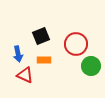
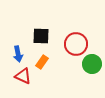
black square: rotated 24 degrees clockwise
orange rectangle: moved 2 px left, 2 px down; rotated 56 degrees counterclockwise
green circle: moved 1 px right, 2 px up
red triangle: moved 2 px left, 1 px down
